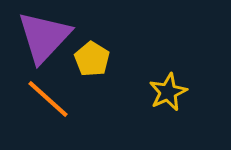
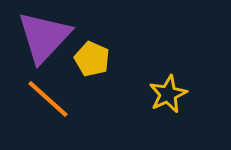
yellow pentagon: rotated 8 degrees counterclockwise
yellow star: moved 2 px down
